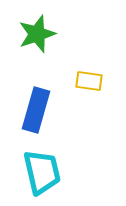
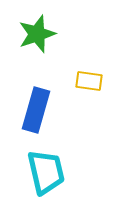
cyan trapezoid: moved 4 px right
